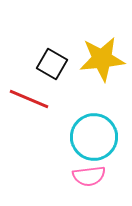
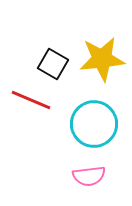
black square: moved 1 px right
red line: moved 2 px right, 1 px down
cyan circle: moved 13 px up
